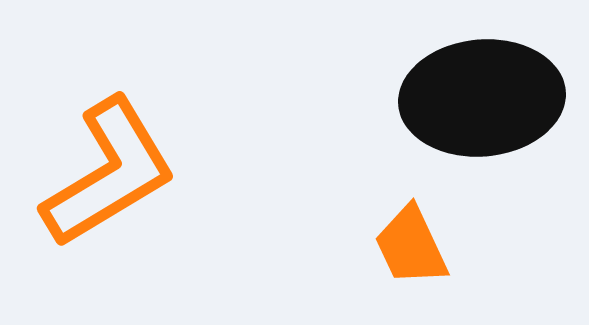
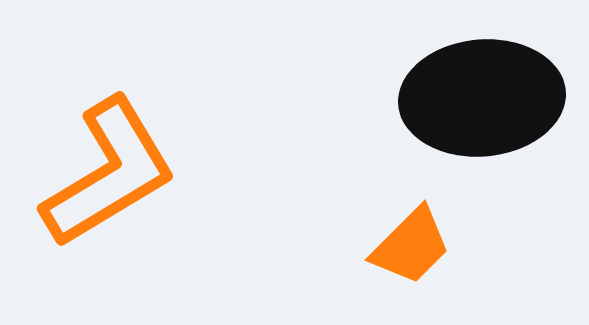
orange trapezoid: rotated 110 degrees counterclockwise
